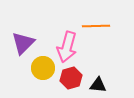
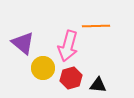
purple triangle: rotated 35 degrees counterclockwise
pink arrow: moved 1 px right, 1 px up
